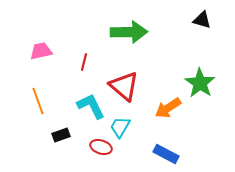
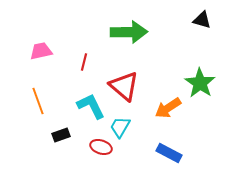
blue rectangle: moved 3 px right, 1 px up
